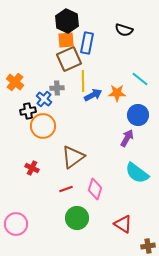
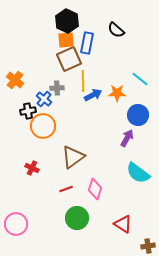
black semicircle: moved 8 px left; rotated 24 degrees clockwise
orange cross: moved 2 px up
cyan semicircle: moved 1 px right
